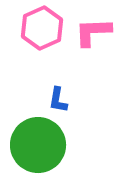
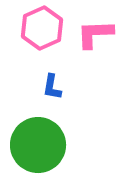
pink L-shape: moved 2 px right, 2 px down
blue L-shape: moved 6 px left, 13 px up
